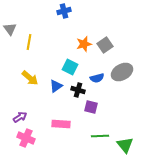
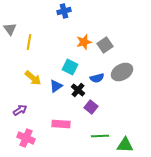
orange star: moved 2 px up
yellow arrow: moved 3 px right
black cross: rotated 24 degrees clockwise
purple square: rotated 24 degrees clockwise
purple arrow: moved 7 px up
green triangle: rotated 48 degrees counterclockwise
